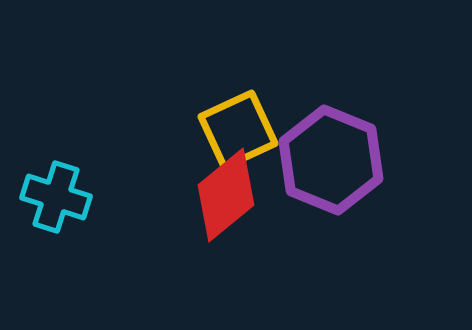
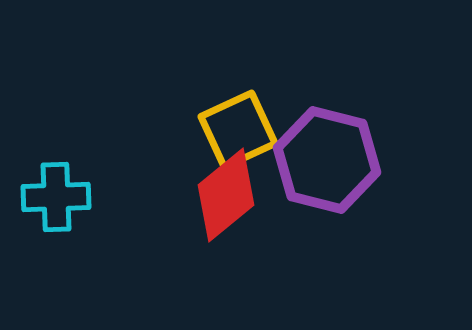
purple hexagon: moved 4 px left; rotated 8 degrees counterclockwise
cyan cross: rotated 20 degrees counterclockwise
